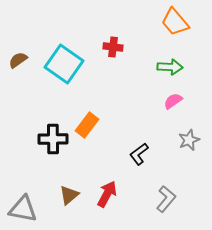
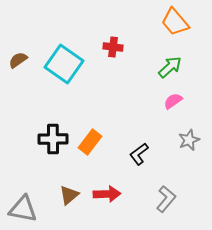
green arrow: rotated 45 degrees counterclockwise
orange rectangle: moved 3 px right, 17 px down
red arrow: rotated 60 degrees clockwise
